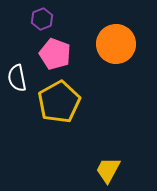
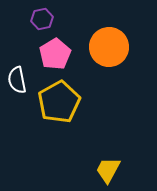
purple hexagon: rotated 10 degrees clockwise
orange circle: moved 7 px left, 3 px down
pink pentagon: rotated 20 degrees clockwise
white semicircle: moved 2 px down
